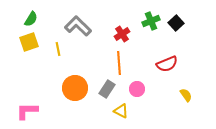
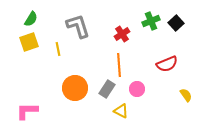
gray L-shape: rotated 28 degrees clockwise
orange line: moved 2 px down
